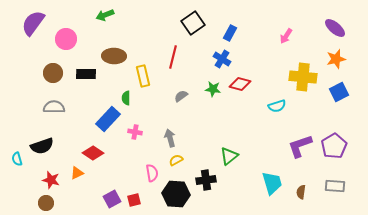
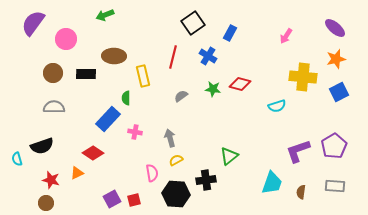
blue cross at (222, 59): moved 14 px left, 3 px up
purple L-shape at (300, 146): moved 2 px left, 5 px down
cyan trapezoid at (272, 183): rotated 35 degrees clockwise
